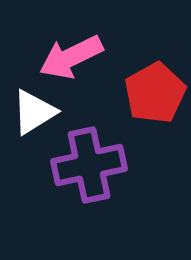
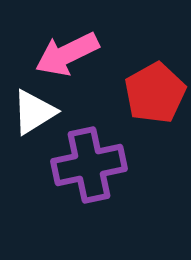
pink arrow: moved 4 px left, 3 px up
